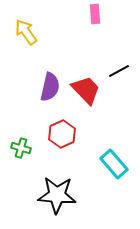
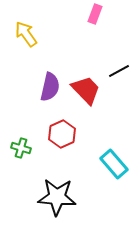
pink rectangle: rotated 24 degrees clockwise
yellow arrow: moved 2 px down
black star: moved 2 px down
